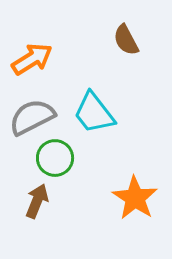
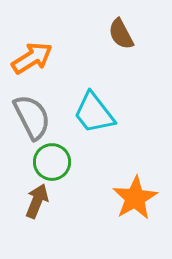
brown semicircle: moved 5 px left, 6 px up
orange arrow: moved 1 px up
gray semicircle: rotated 90 degrees clockwise
green circle: moved 3 px left, 4 px down
orange star: rotated 9 degrees clockwise
